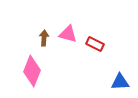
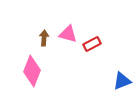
red rectangle: moved 3 px left; rotated 54 degrees counterclockwise
blue triangle: moved 2 px right, 1 px up; rotated 18 degrees counterclockwise
